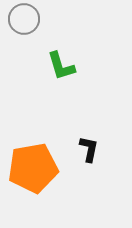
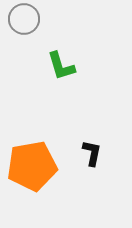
black L-shape: moved 3 px right, 4 px down
orange pentagon: moved 1 px left, 2 px up
